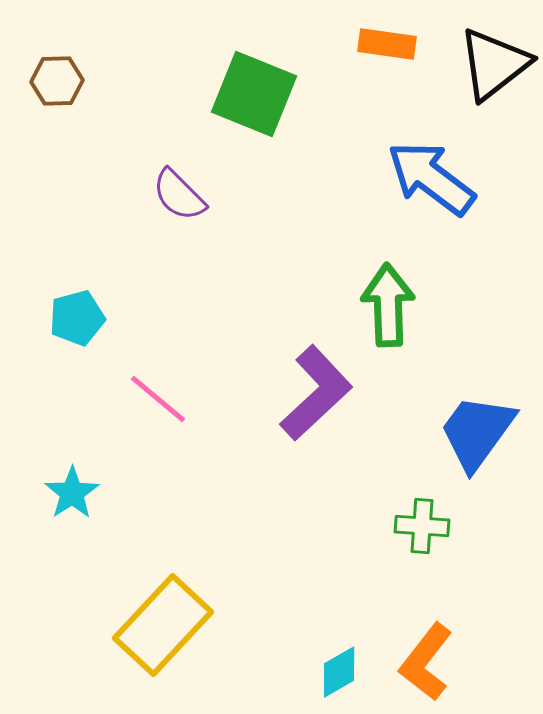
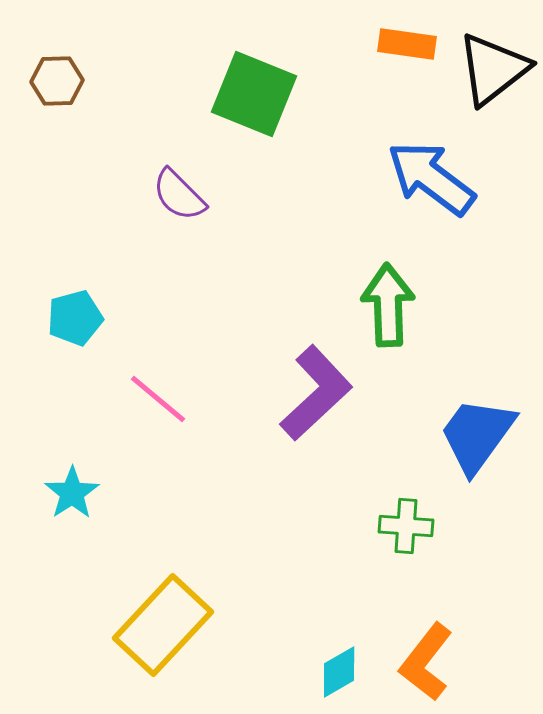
orange rectangle: moved 20 px right
black triangle: moved 1 px left, 5 px down
cyan pentagon: moved 2 px left
blue trapezoid: moved 3 px down
green cross: moved 16 px left
